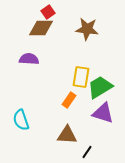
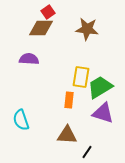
orange rectangle: rotated 28 degrees counterclockwise
